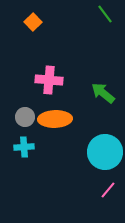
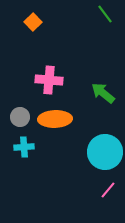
gray circle: moved 5 px left
